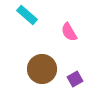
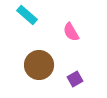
pink semicircle: moved 2 px right
brown circle: moved 3 px left, 4 px up
